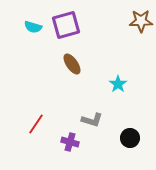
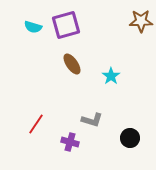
cyan star: moved 7 px left, 8 px up
